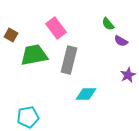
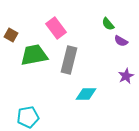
purple star: moved 2 px left, 1 px down
